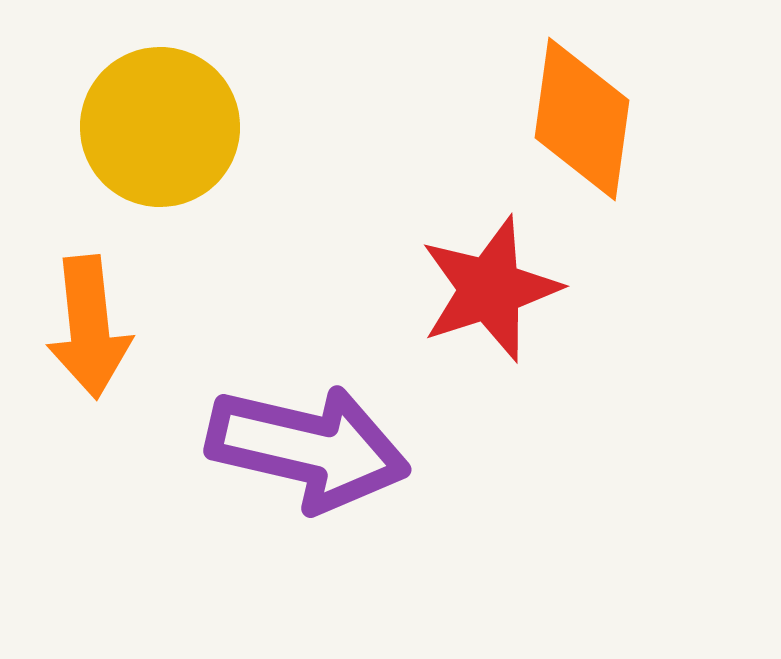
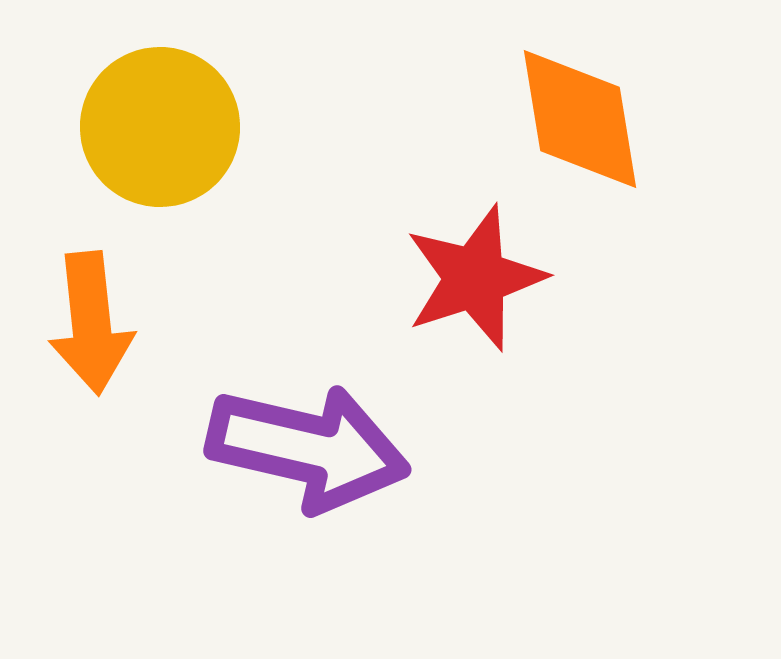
orange diamond: moved 2 px left; rotated 17 degrees counterclockwise
red star: moved 15 px left, 11 px up
orange arrow: moved 2 px right, 4 px up
